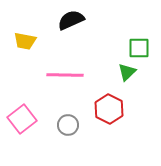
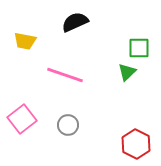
black semicircle: moved 4 px right, 2 px down
pink line: rotated 18 degrees clockwise
red hexagon: moved 27 px right, 35 px down
